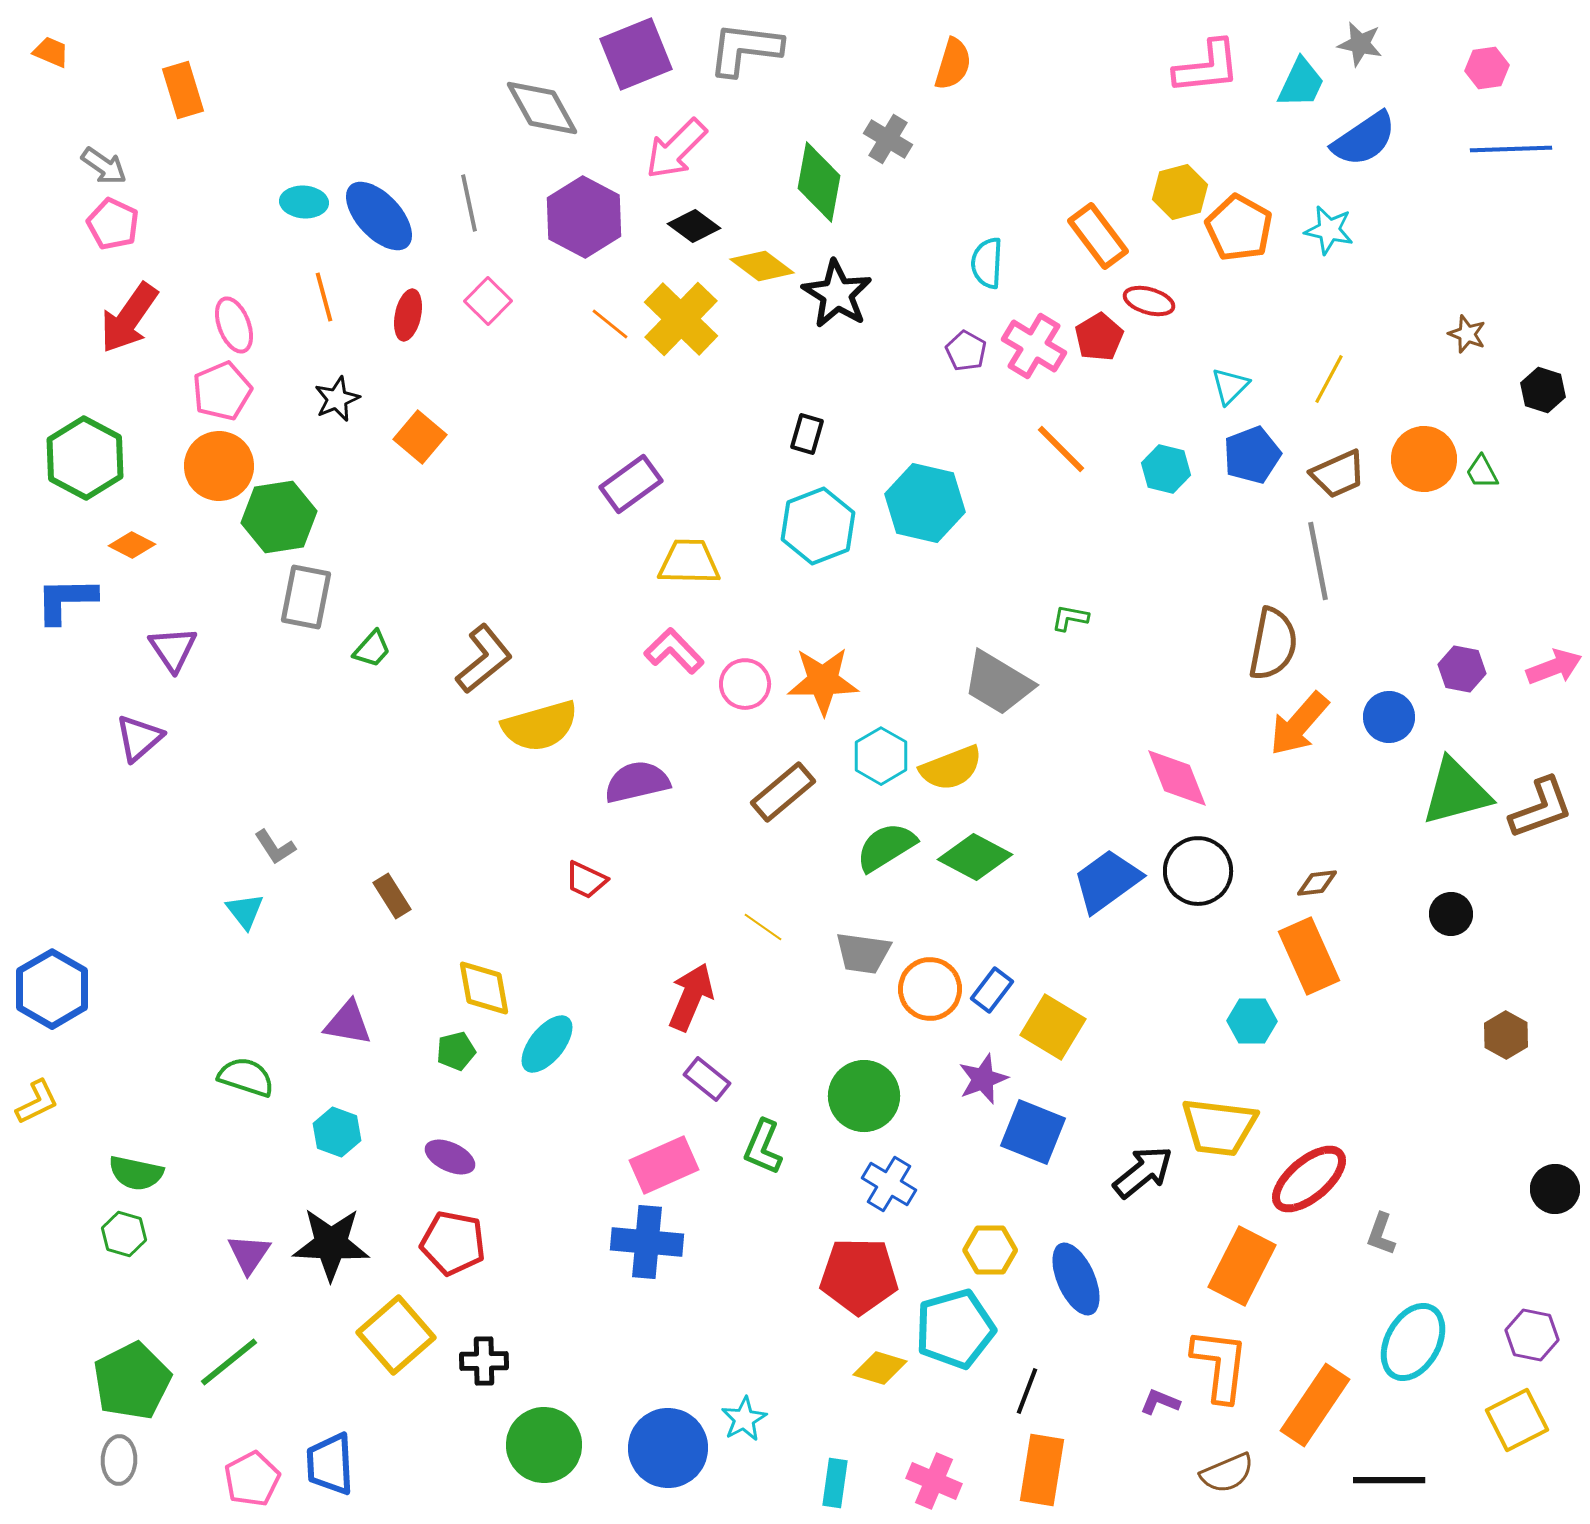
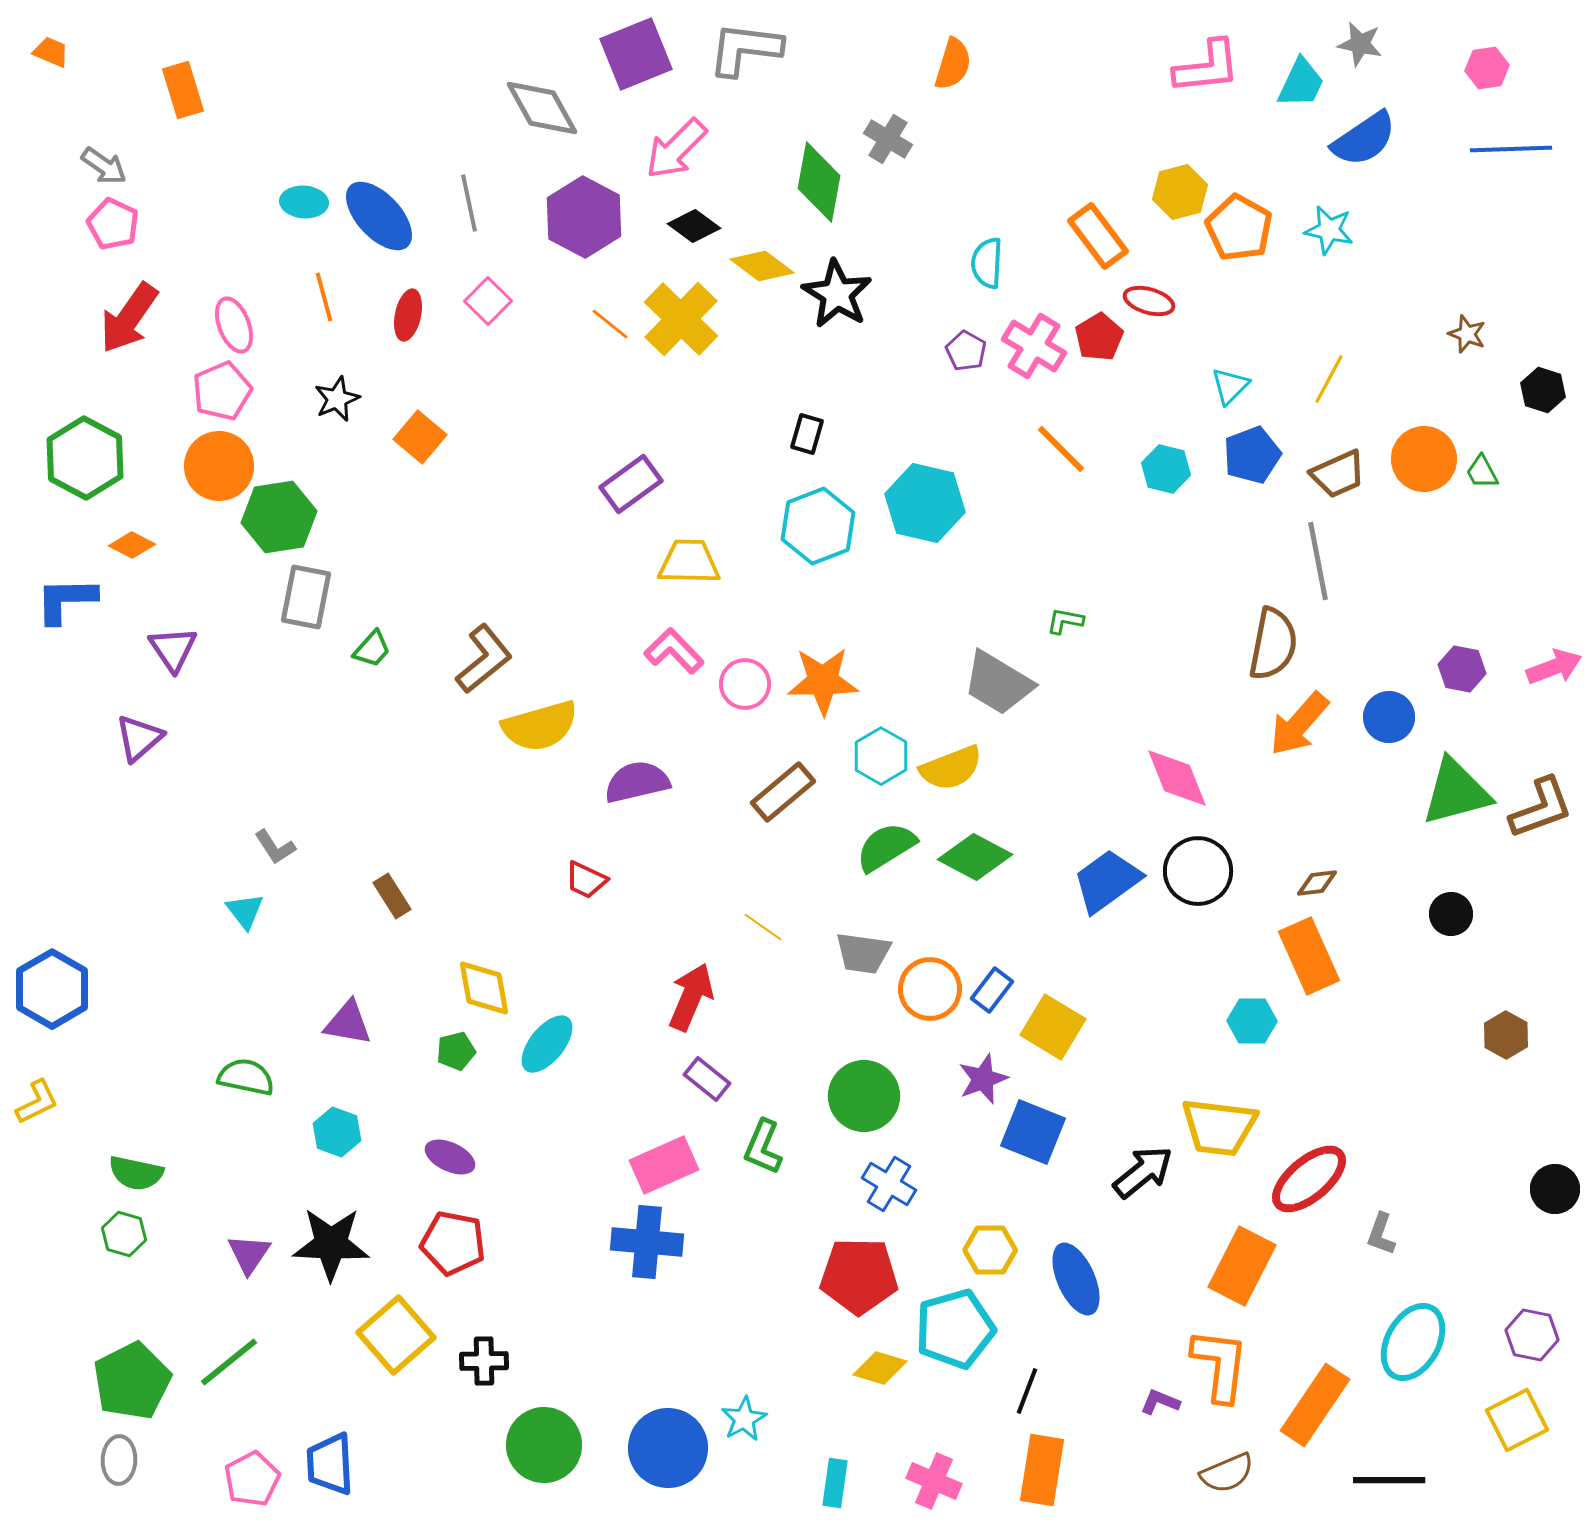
green L-shape at (1070, 618): moved 5 px left, 3 px down
green semicircle at (246, 1077): rotated 6 degrees counterclockwise
